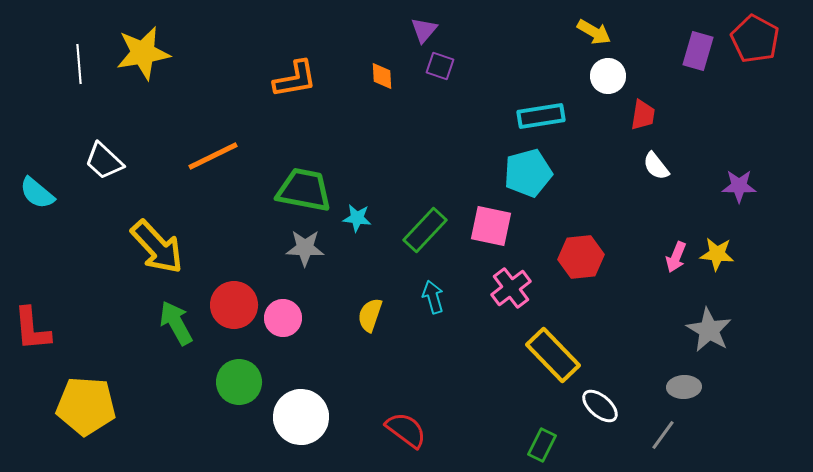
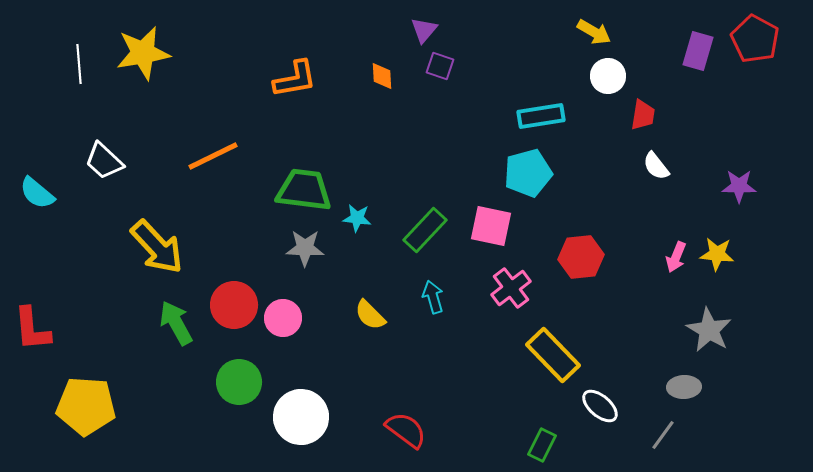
green trapezoid at (304, 190): rotated 4 degrees counterclockwise
yellow semicircle at (370, 315): rotated 64 degrees counterclockwise
